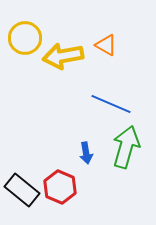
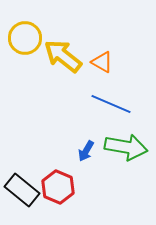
orange triangle: moved 4 px left, 17 px down
yellow arrow: rotated 48 degrees clockwise
green arrow: rotated 84 degrees clockwise
blue arrow: moved 2 px up; rotated 40 degrees clockwise
red hexagon: moved 2 px left
